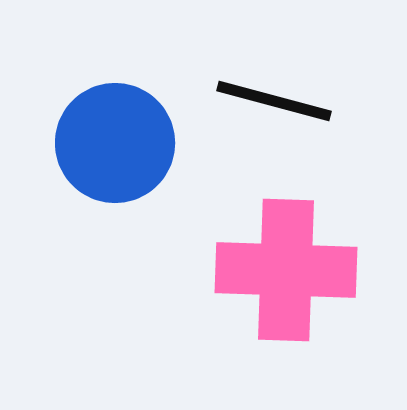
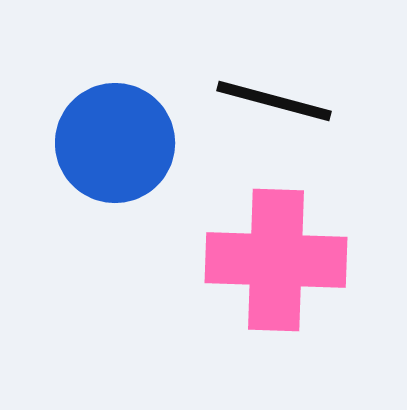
pink cross: moved 10 px left, 10 px up
